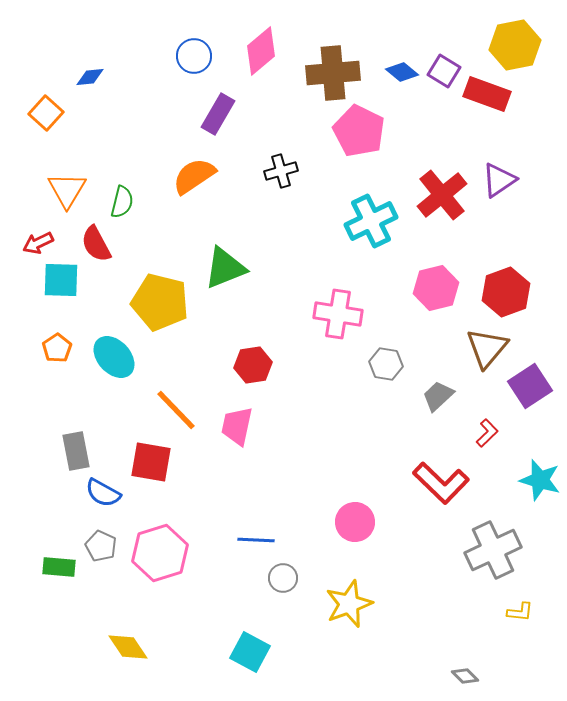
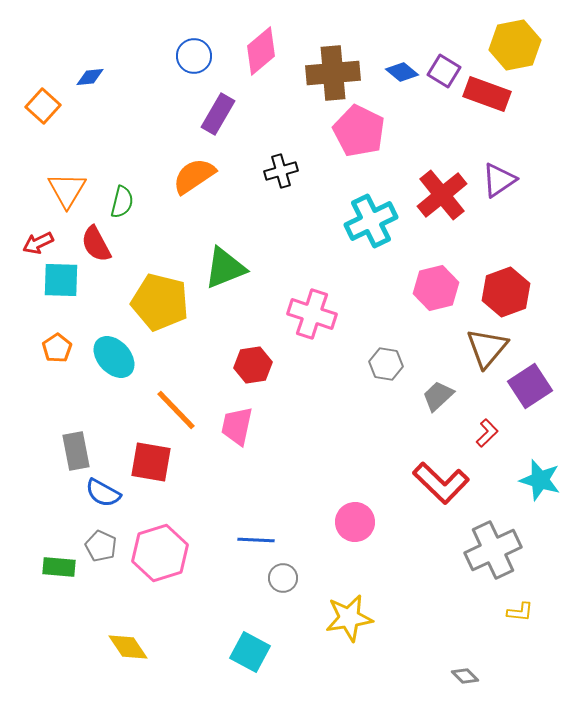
orange square at (46, 113): moved 3 px left, 7 px up
pink cross at (338, 314): moved 26 px left; rotated 9 degrees clockwise
yellow star at (349, 604): moved 14 px down; rotated 12 degrees clockwise
